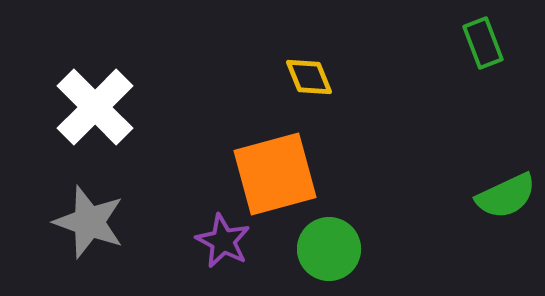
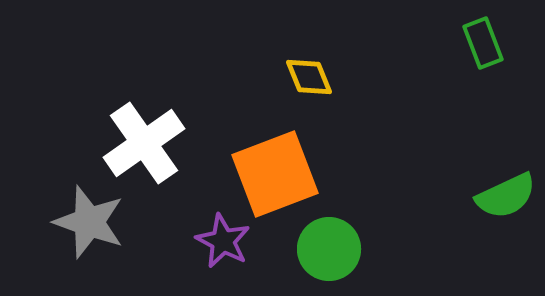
white cross: moved 49 px right, 36 px down; rotated 10 degrees clockwise
orange square: rotated 6 degrees counterclockwise
